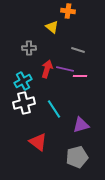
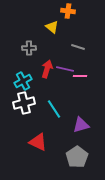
gray line: moved 3 px up
red triangle: rotated 12 degrees counterclockwise
gray pentagon: rotated 20 degrees counterclockwise
